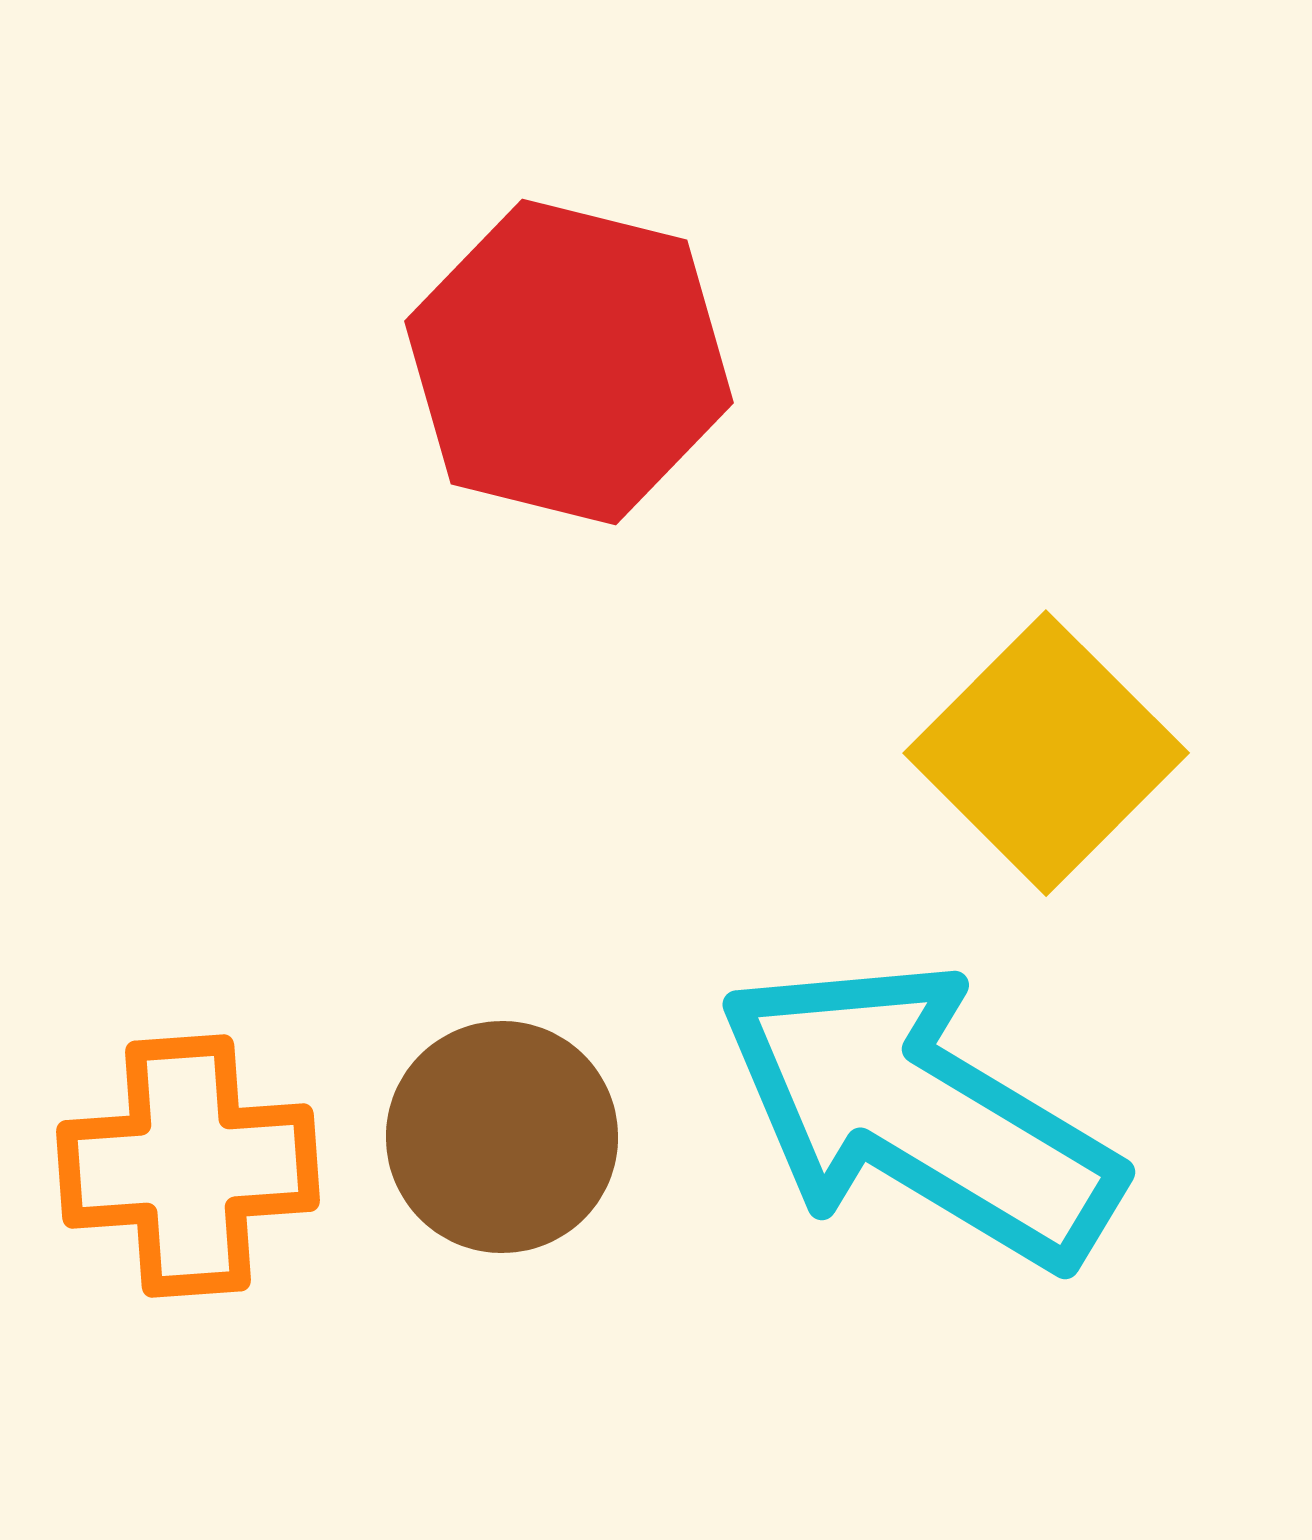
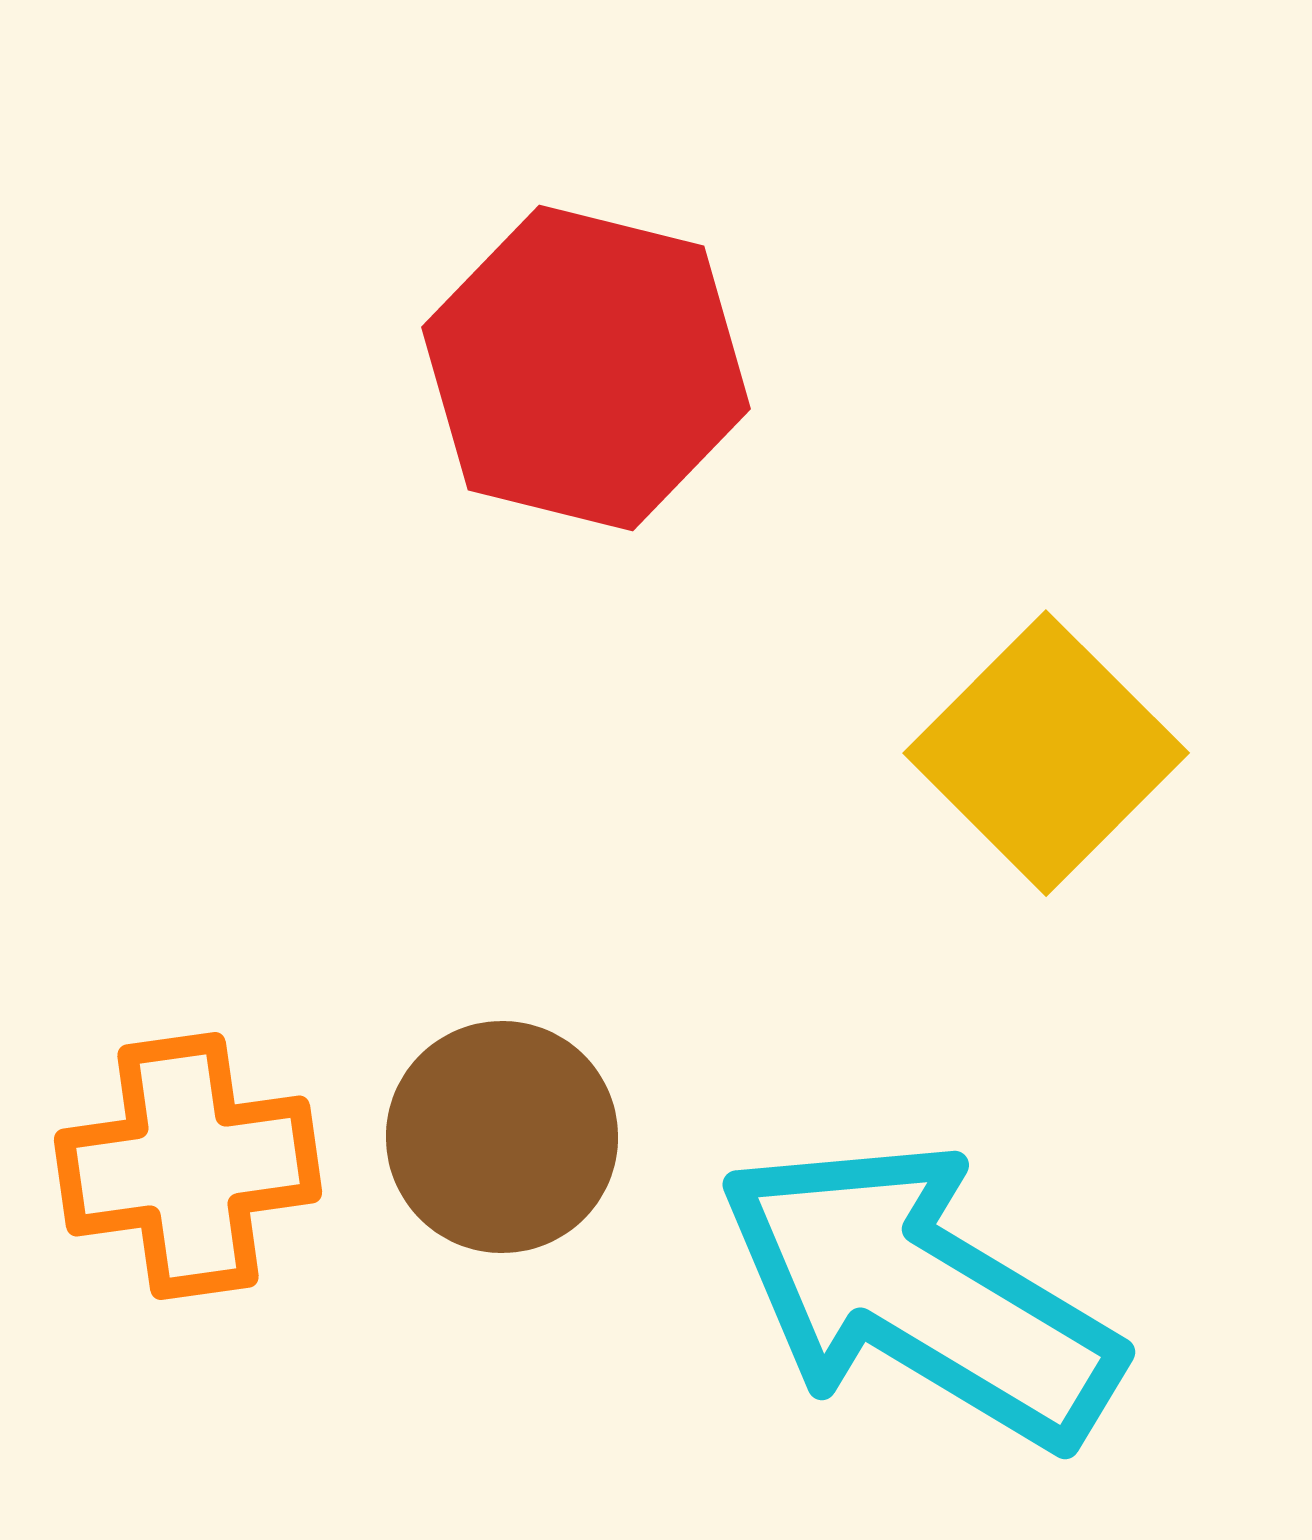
red hexagon: moved 17 px right, 6 px down
cyan arrow: moved 180 px down
orange cross: rotated 4 degrees counterclockwise
